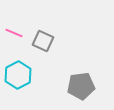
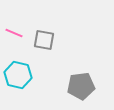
gray square: moved 1 px right, 1 px up; rotated 15 degrees counterclockwise
cyan hexagon: rotated 20 degrees counterclockwise
